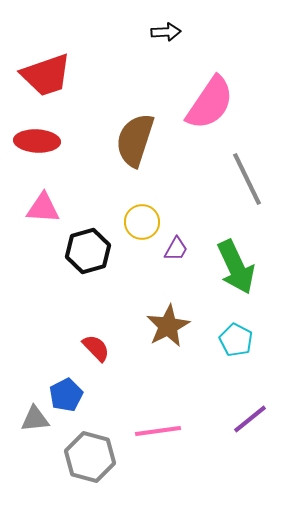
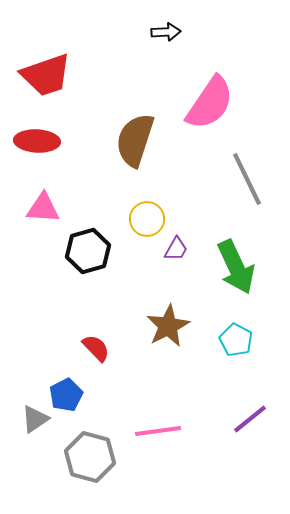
yellow circle: moved 5 px right, 3 px up
gray triangle: rotated 28 degrees counterclockwise
